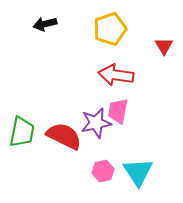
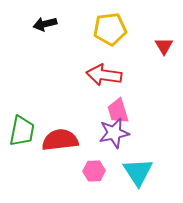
yellow pentagon: rotated 12 degrees clockwise
red arrow: moved 12 px left
pink trapezoid: rotated 28 degrees counterclockwise
purple star: moved 18 px right, 10 px down
green trapezoid: moved 1 px up
red semicircle: moved 4 px left, 4 px down; rotated 33 degrees counterclockwise
pink hexagon: moved 9 px left; rotated 10 degrees clockwise
